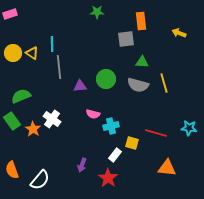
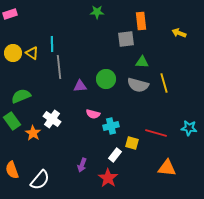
orange star: moved 4 px down
